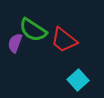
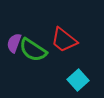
green semicircle: moved 20 px down
purple semicircle: moved 1 px left
